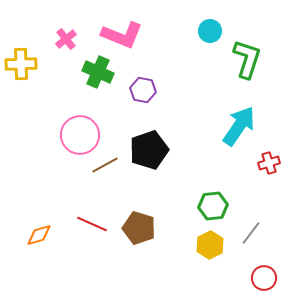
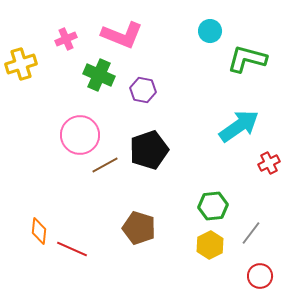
pink cross: rotated 15 degrees clockwise
green L-shape: rotated 93 degrees counterclockwise
yellow cross: rotated 16 degrees counterclockwise
green cross: moved 1 px right, 3 px down
cyan arrow: rotated 21 degrees clockwise
red cross: rotated 10 degrees counterclockwise
red line: moved 20 px left, 25 px down
orange diamond: moved 4 px up; rotated 68 degrees counterclockwise
red circle: moved 4 px left, 2 px up
